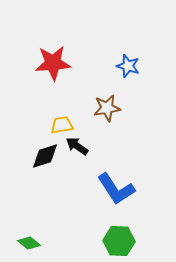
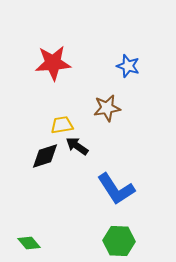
green diamond: rotated 10 degrees clockwise
